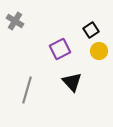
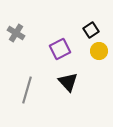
gray cross: moved 1 px right, 12 px down
black triangle: moved 4 px left
